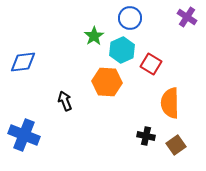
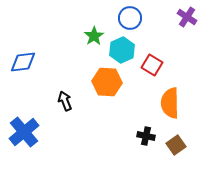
red square: moved 1 px right, 1 px down
blue cross: moved 3 px up; rotated 28 degrees clockwise
